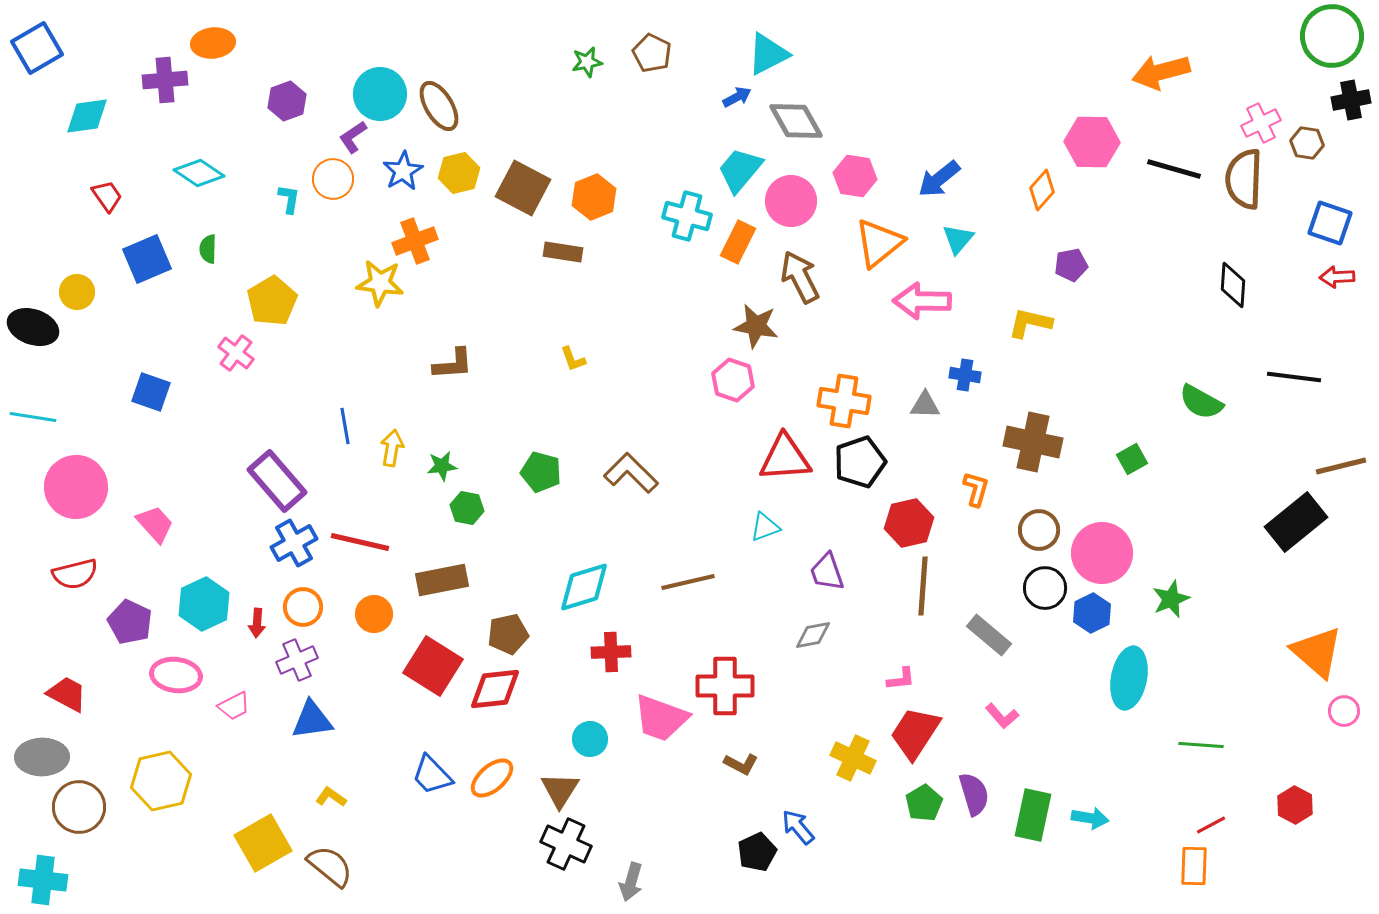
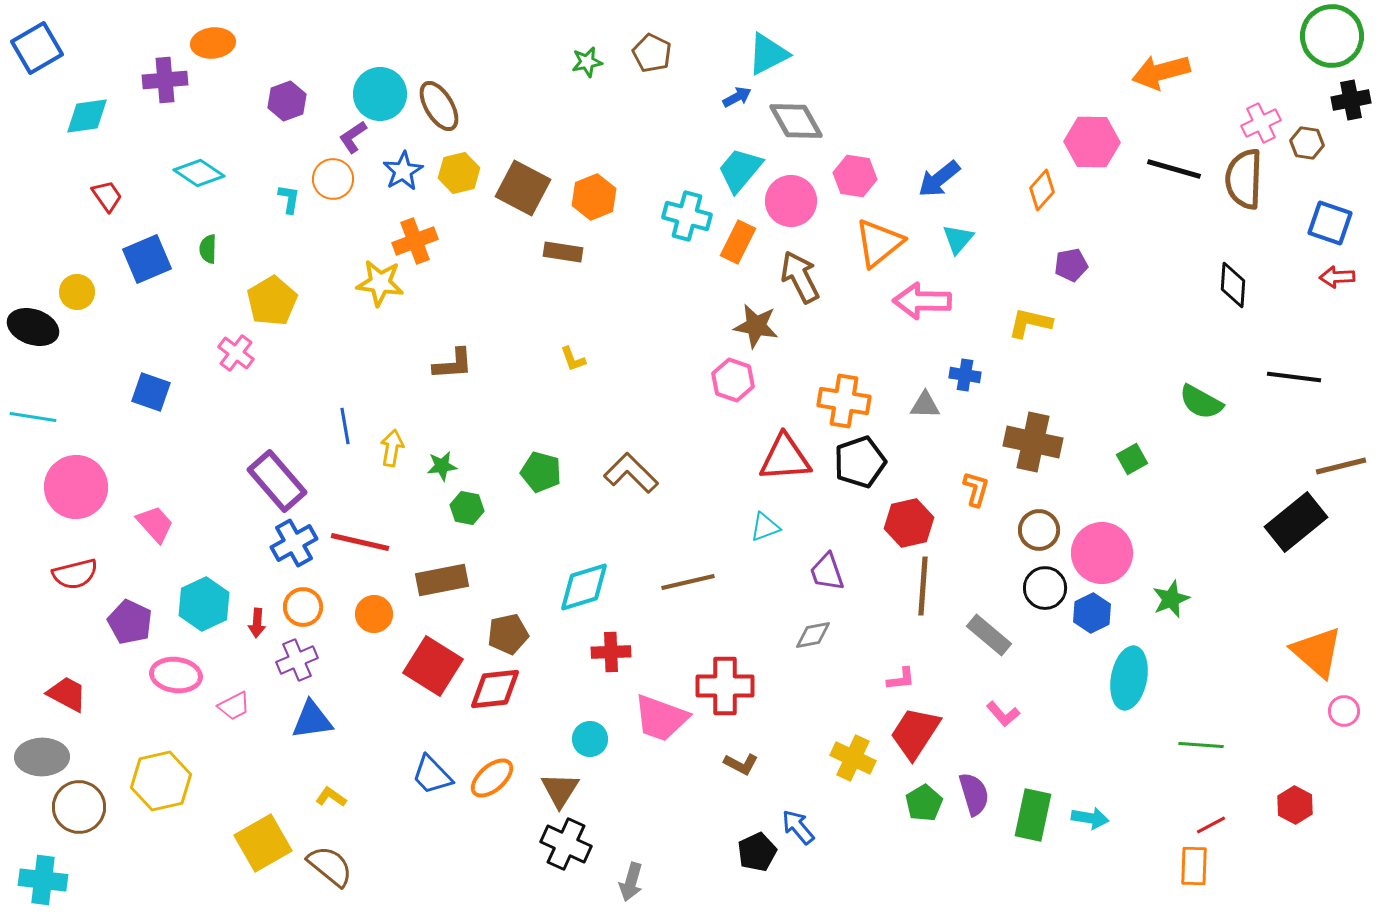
pink L-shape at (1002, 716): moved 1 px right, 2 px up
